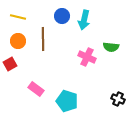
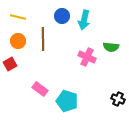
pink rectangle: moved 4 px right
